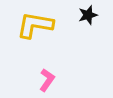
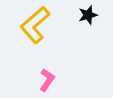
yellow L-shape: rotated 51 degrees counterclockwise
